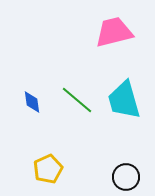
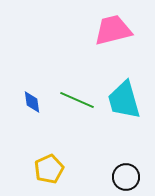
pink trapezoid: moved 1 px left, 2 px up
green line: rotated 16 degrees counterclockwise
yellow pentagon: moved 1 px right
